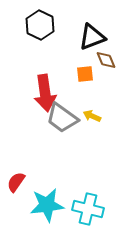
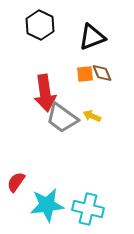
brown diamond: moved 4 px left, 13 px down
